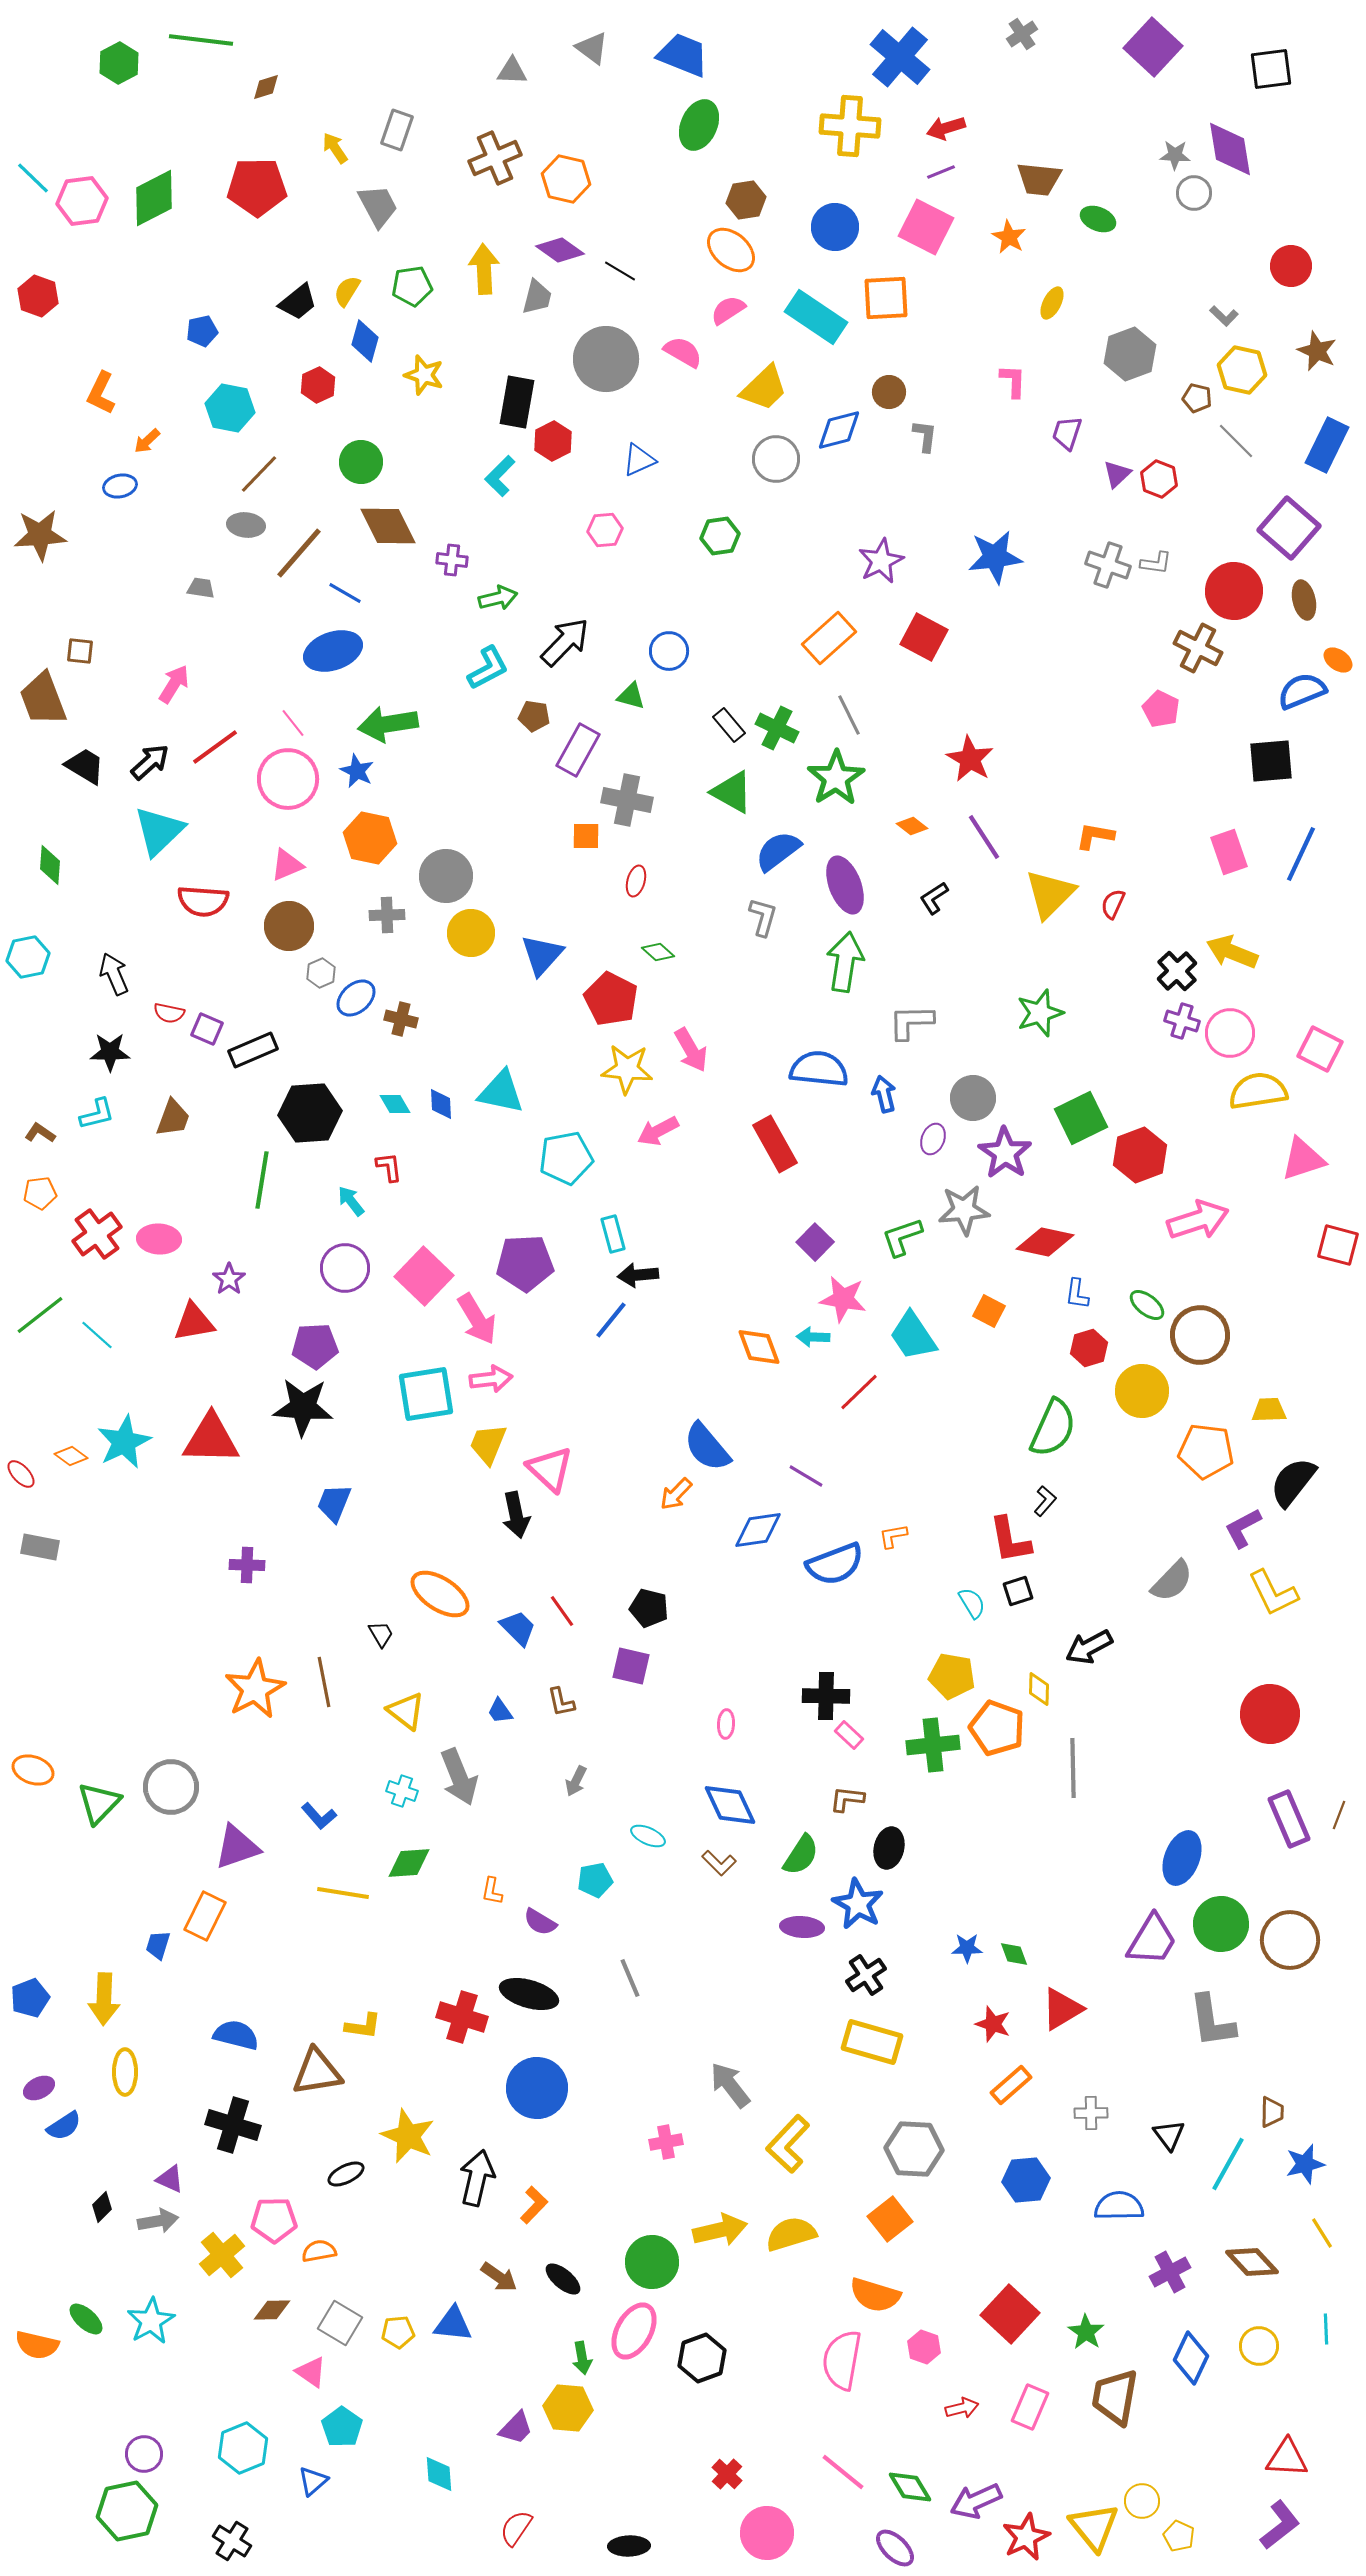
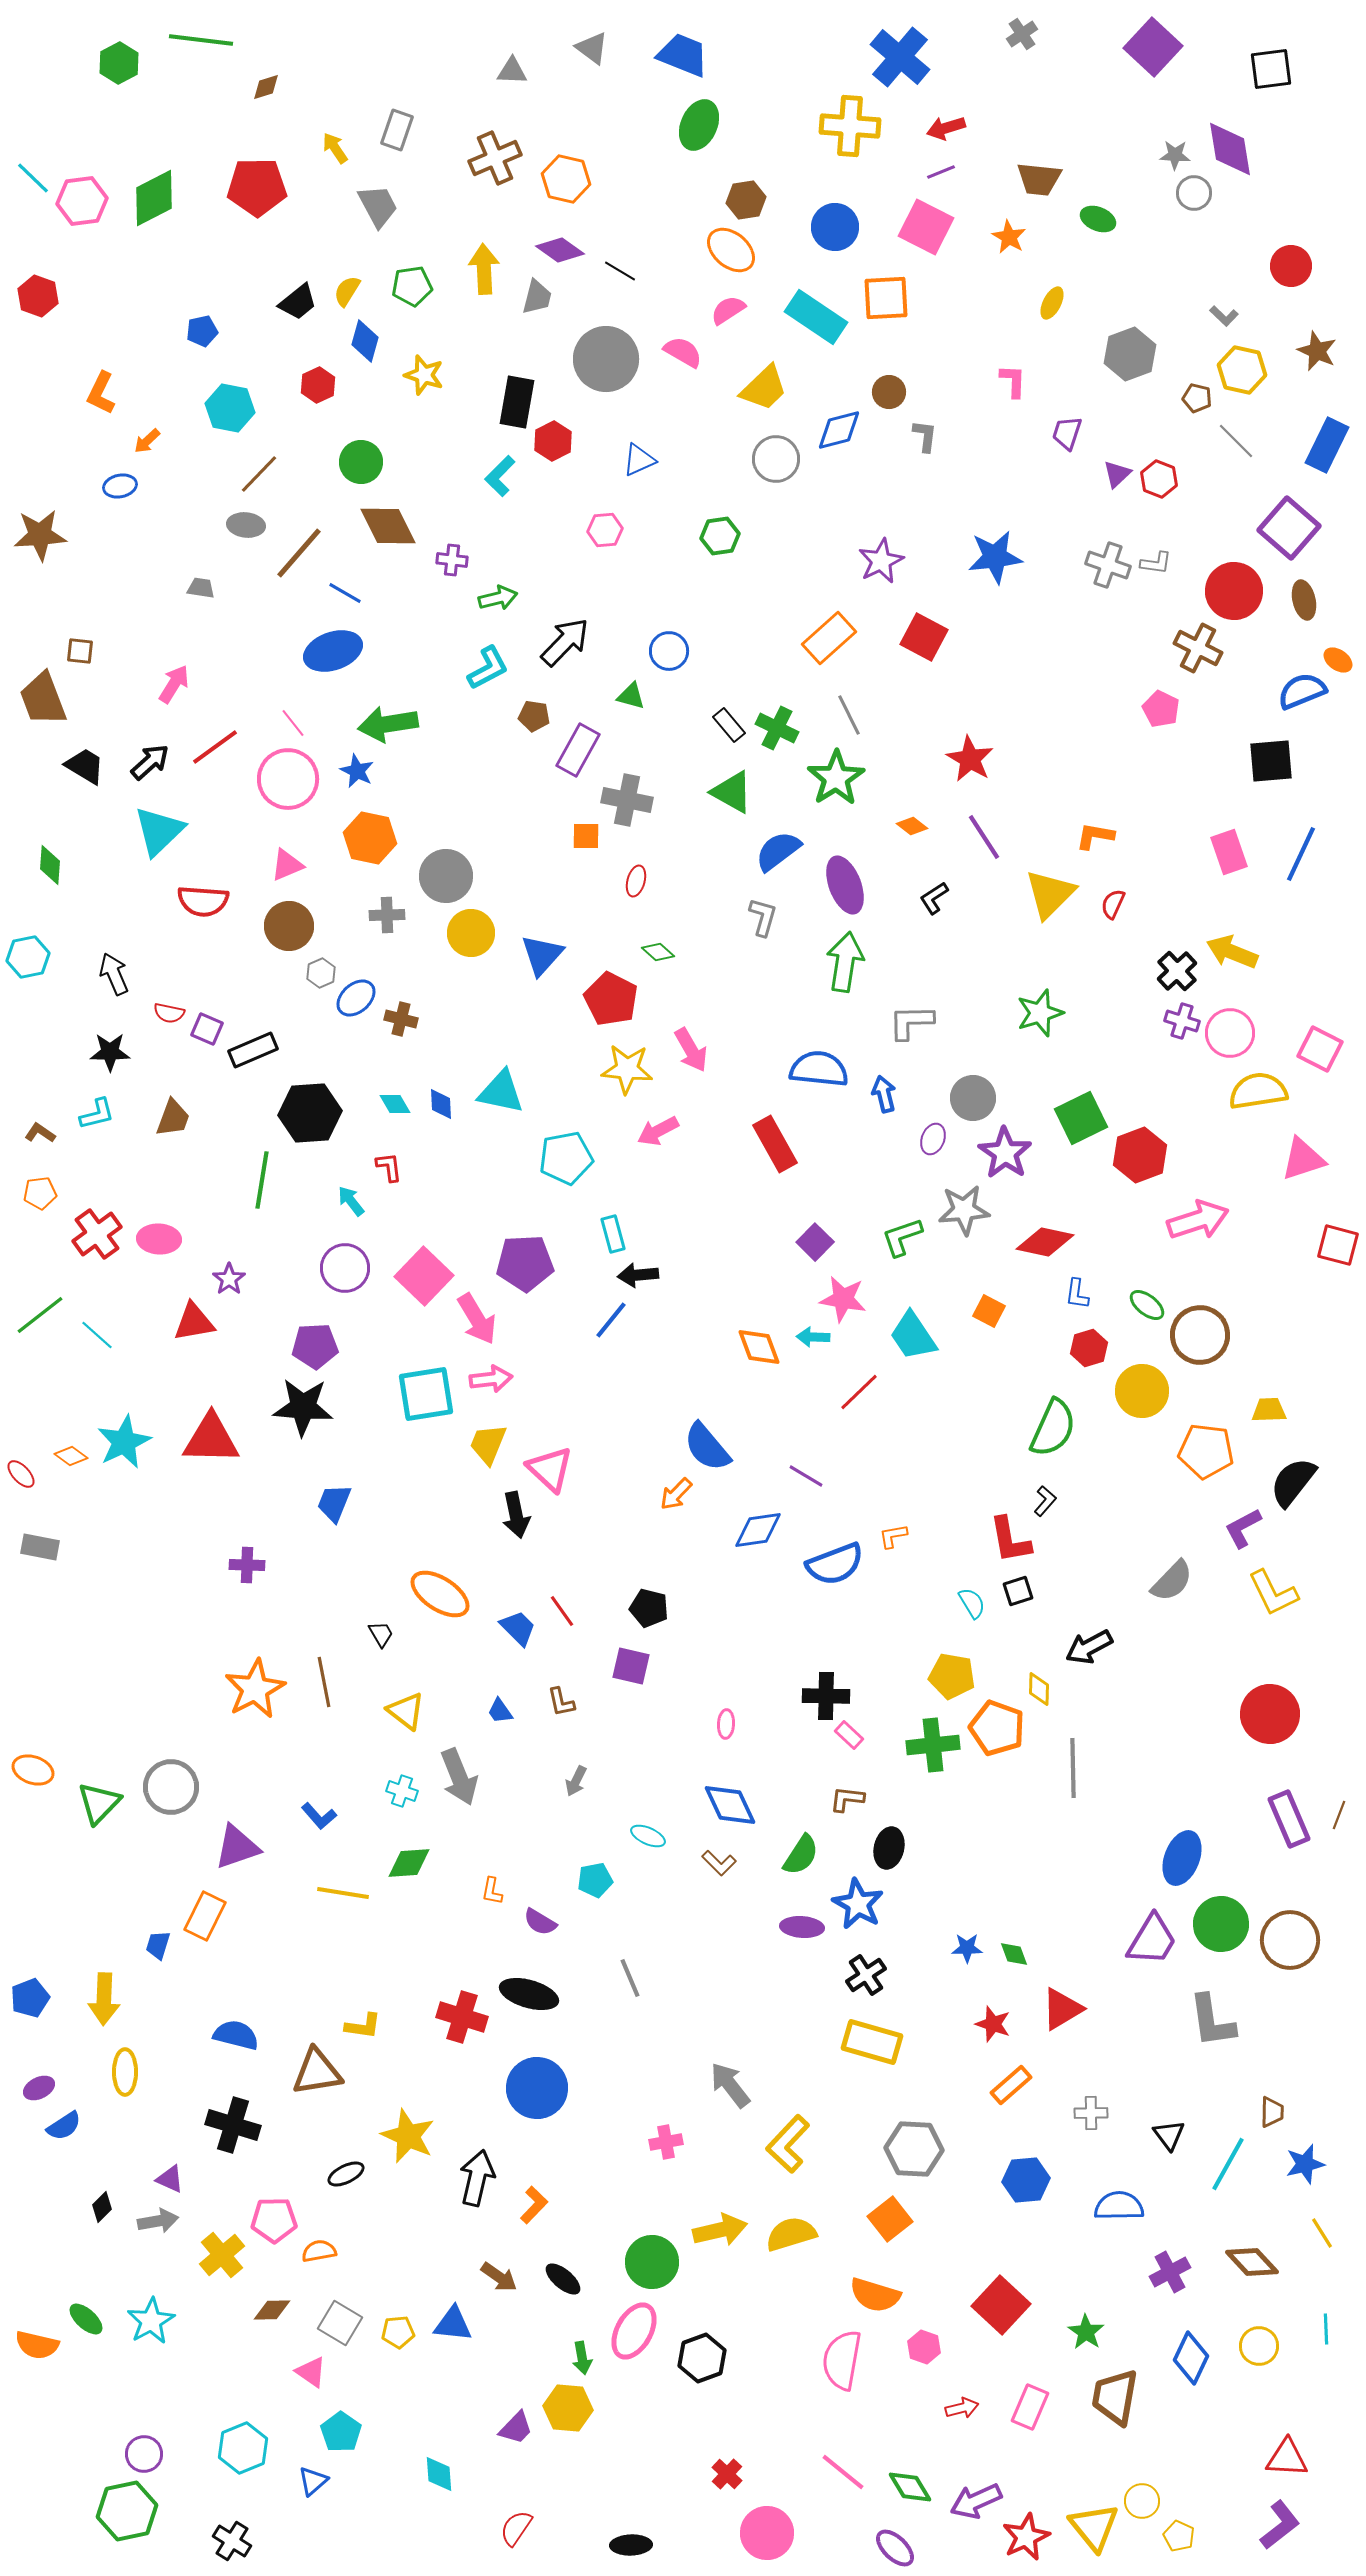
red square at (1010, 2314): moved 9 px left, 9 px up
cyan pentagon at (342, 2427): moved 1 px left, 5 px down
black ellipse at (629, 2546): moved 2 px right, 1 px up
